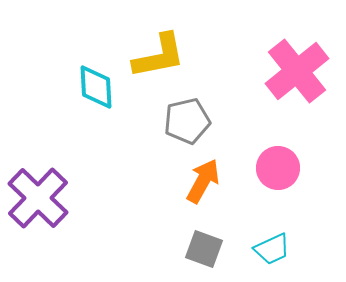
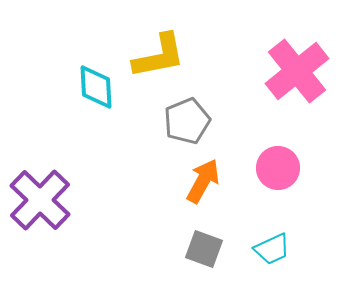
gray pentagon: rotated 9 degrees counterclockwise
purple cross: moved 2 px right, 2 px down
